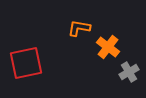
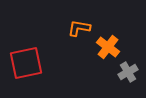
gray cross: moved 1 px left
